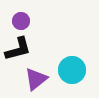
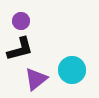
black L-shape: moved 2 px right
